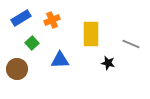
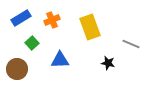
yellow rectangle: moved 1 px left, 7 px up; rotated 20 degrees counterclockwise
